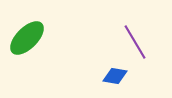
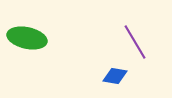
green ellipse: rotated 57 degrees clockwise
